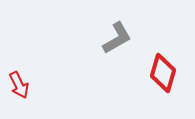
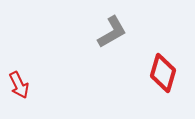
gray L-shape: moved 5 px left, 6 px up
